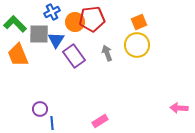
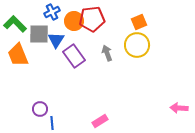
orange circle: moved 1 px left, 1 px up
